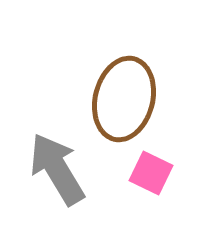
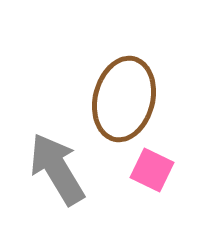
pink square: moved 1 px right, 3 px up
